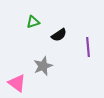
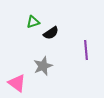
black semicircle: moved 8 px left, 2 px up
purple line: moved 2 px left, 3 px down
